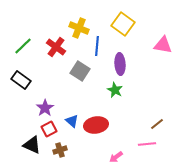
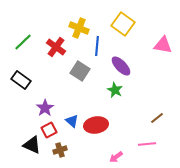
green line: moved 4 px up
purple ellipse: moved 1 px right, 2 px down; rotated 40 degrees counterclockwise
brown line: moved 6 px up
red square: moved 1 px down
